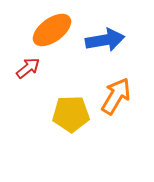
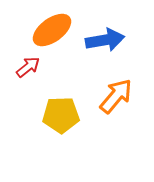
red arrow: moved 1 px up
orange arrow: rotated 9 degrees clockwise
yellow pentagon: moved 10 px left, 1 px down
